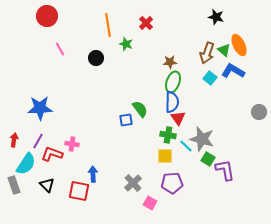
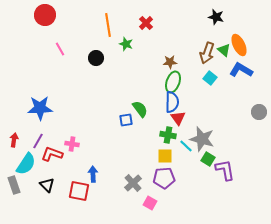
red circle: moved 2 px left, 1 px up
blue L-shape: moved 8 px right, 1 px up
purple pentagon: moved 8 px left, 5 px up
